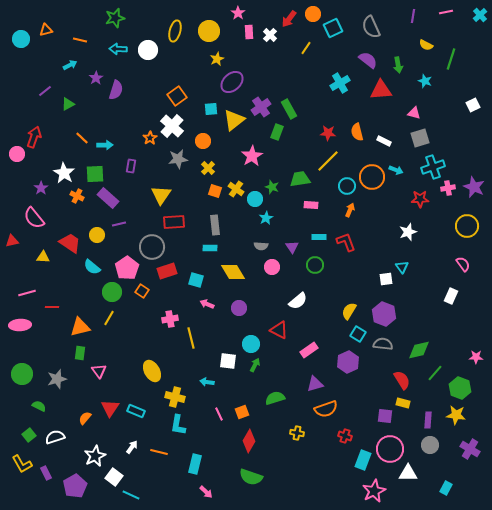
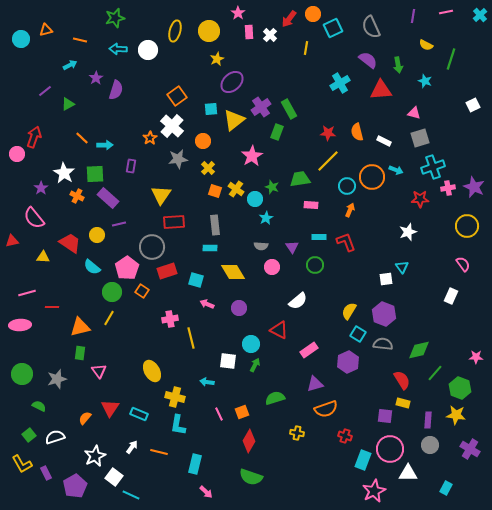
yellow line at (306, 48): rotated 24 degrees counterclockwise
cyan rectangle at (136, 411): moved 3 px right, 3 px down
